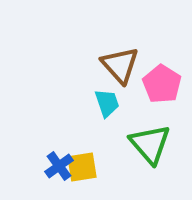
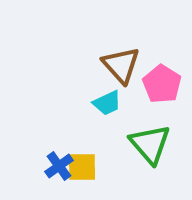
brown triangle: moved 1 px right
cyan trapezoid: rotated 84 degrees clockwise
yellow square: rotated 8 degrees clockwise
